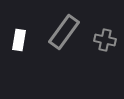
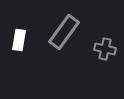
gray cross: moved 9 px down
